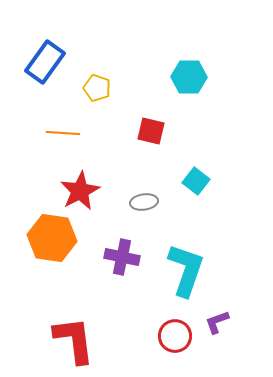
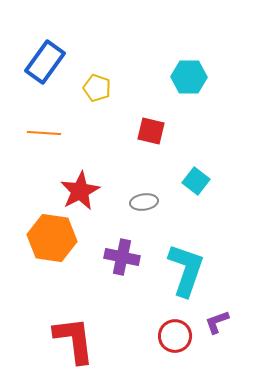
orange line: moved 19 px left
